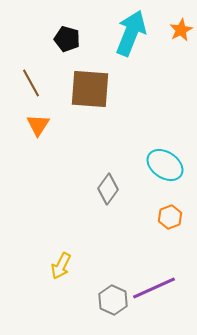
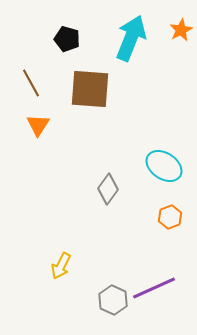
cyan arrow: moved 5 px down
cyan ellipse: moved 1 px left, 1 px down
